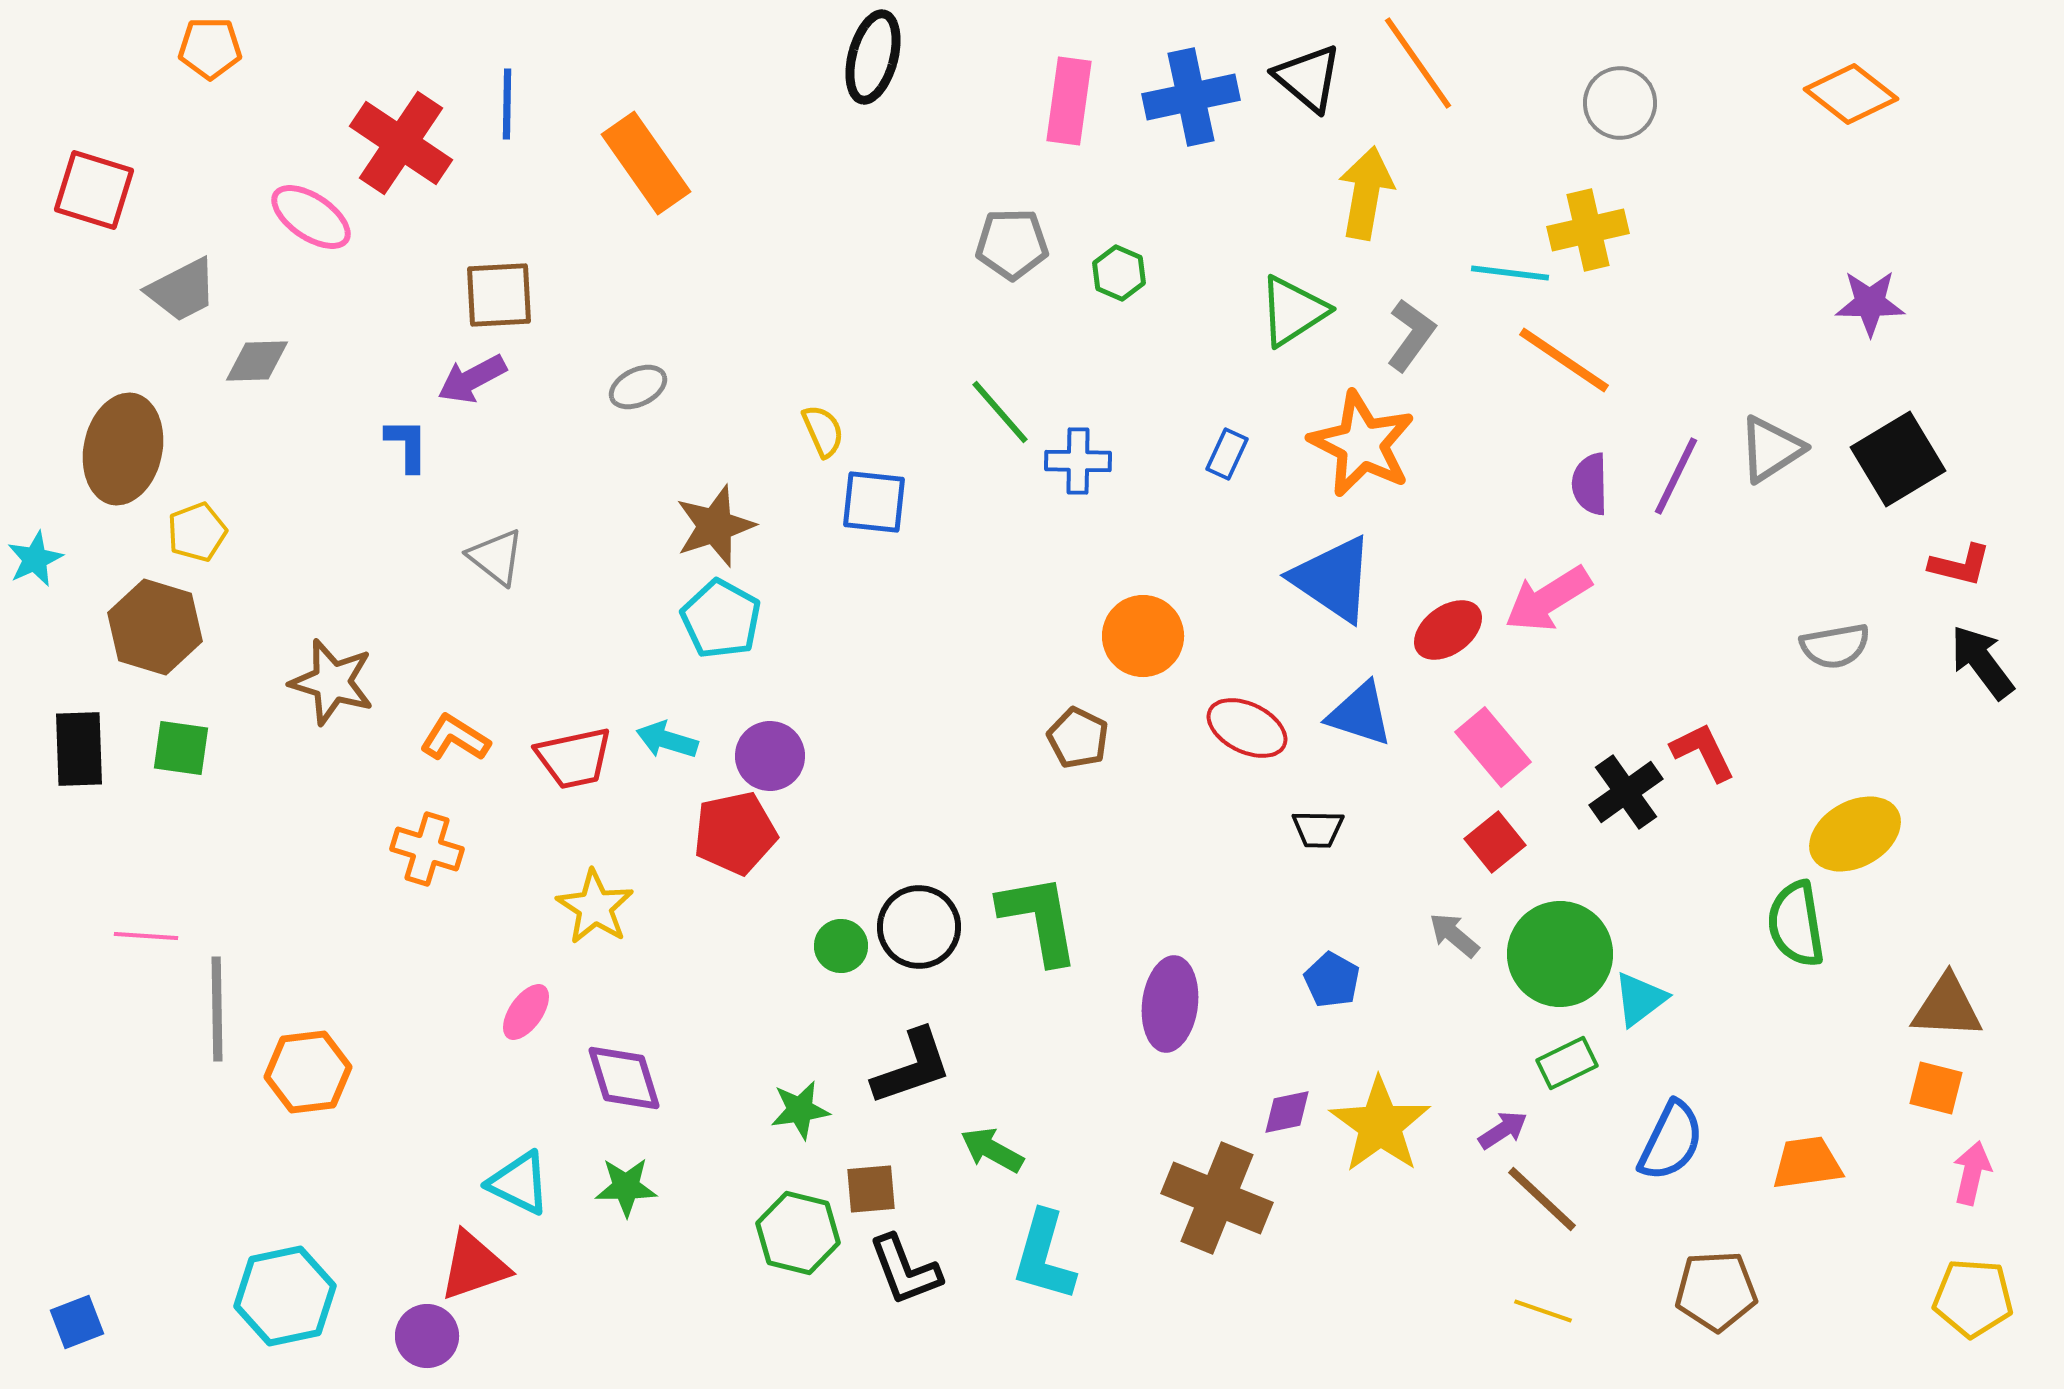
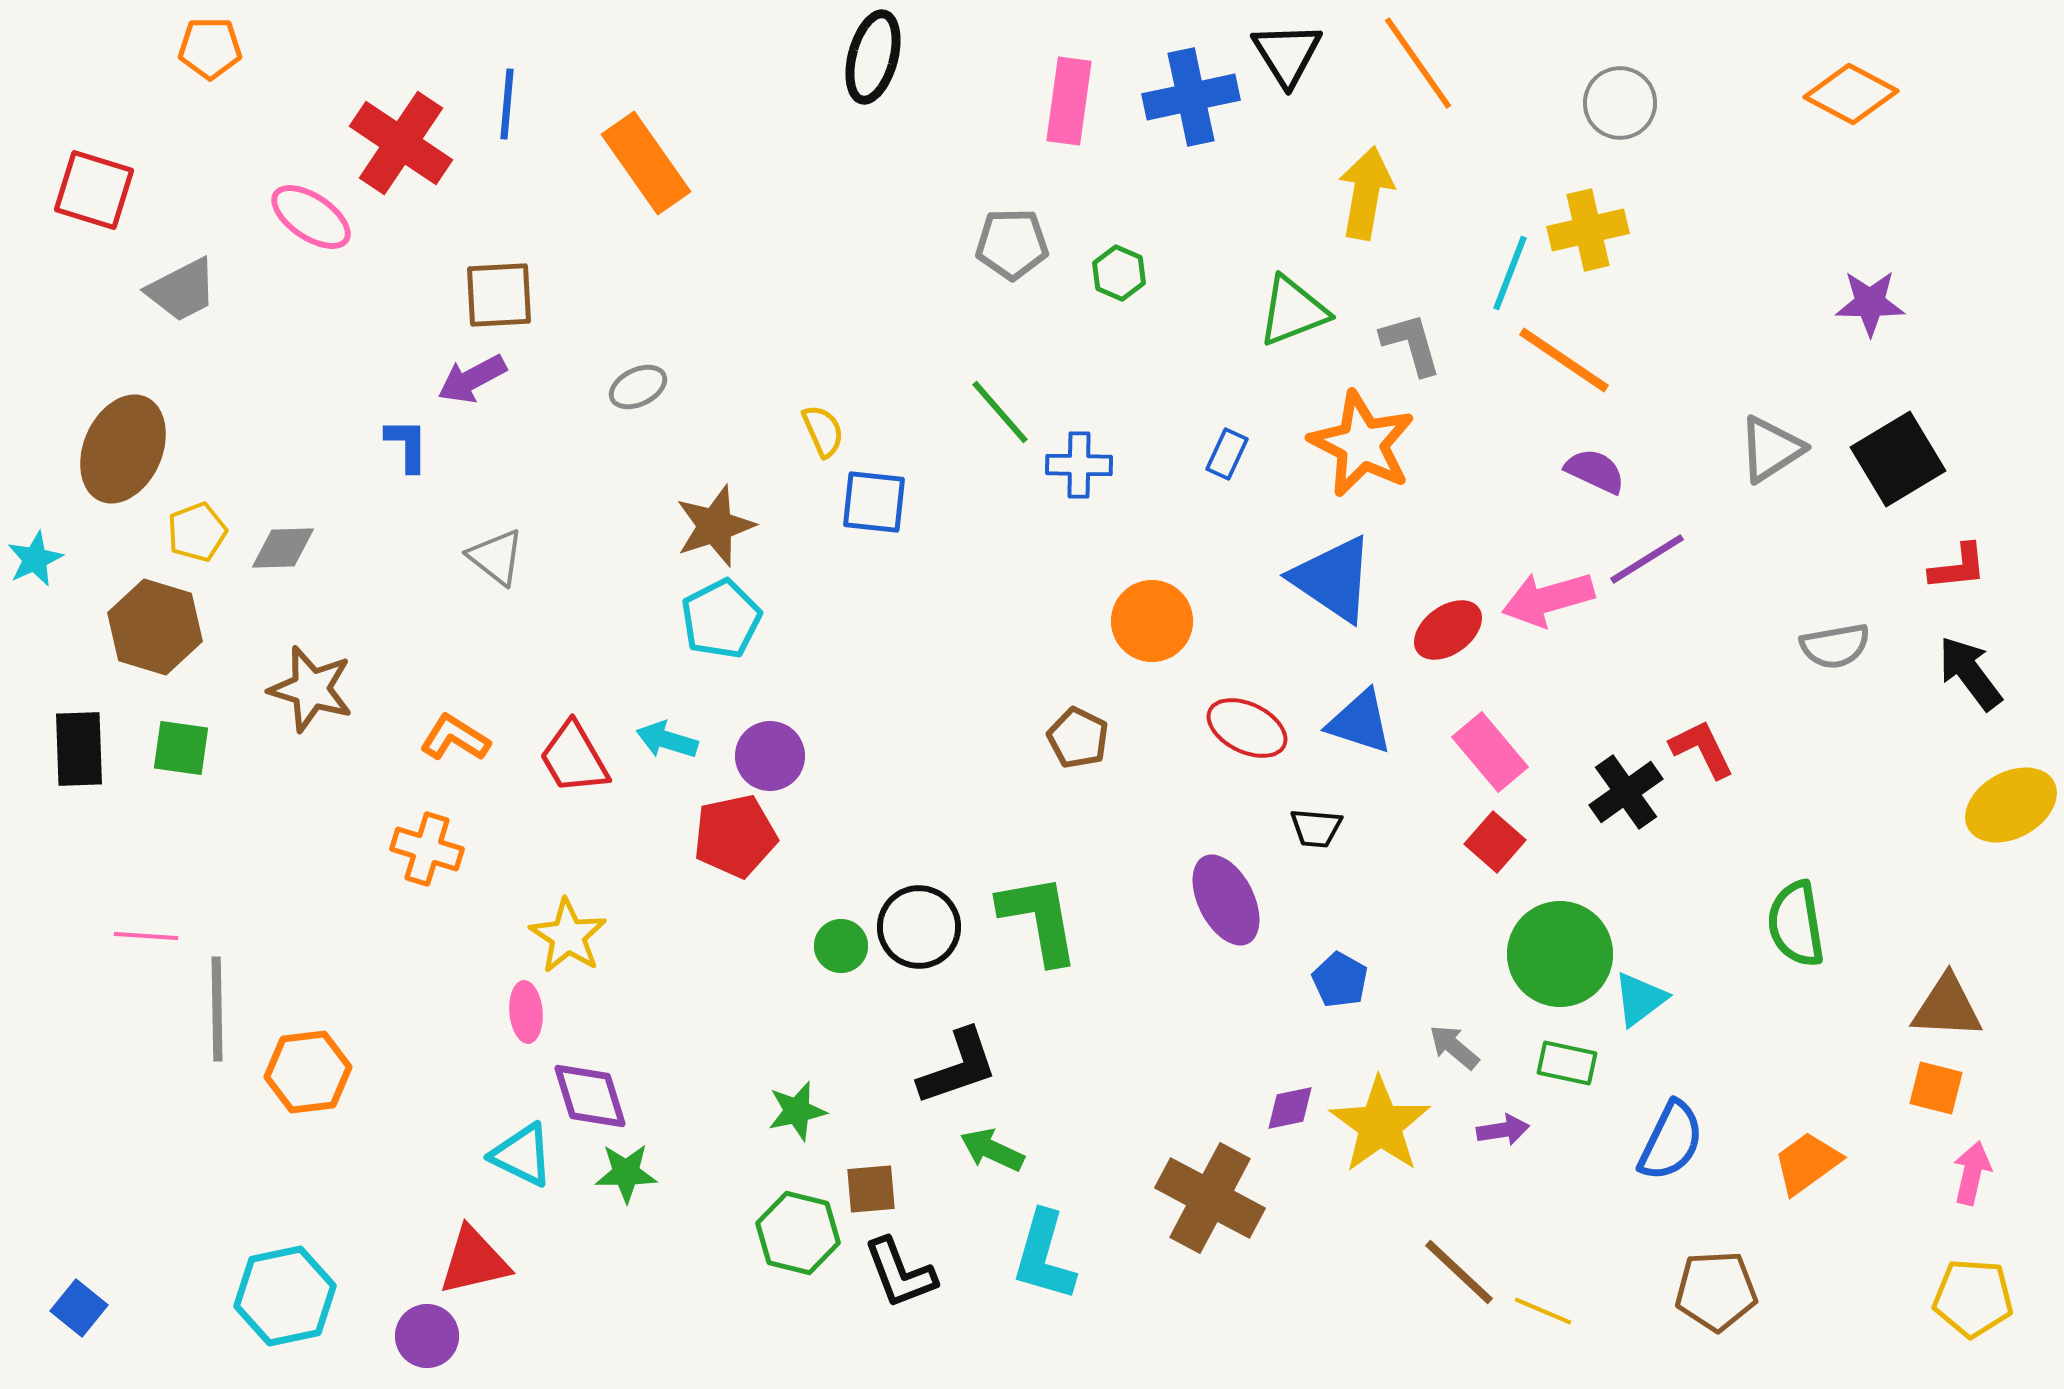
black triangle at (1308, 78): moved 21 px left, 24 px up; rotated 18 degrees clockwise
orange diamond at (1851, 94): rotated 10 degrees counterclockwise
blue line at (507, 104): rotated 4 degrees clockwise
cyan line at (1510, 273): rotated 76 degrees counterclockwise
green triangle at (1293, 311): rotated 12 degrees clockwise
gray L-shape at (1411, 335): moved 9 px down; rotated 52 degrees counterclockwise
gray diamond at (257, 361): moved 26 px right, 187 px down
brown ellipse at (123, 449): rotated 12 degrees clockwise
blue cross at (1078, 461): moved 1 px right, 4 px down
purple line at (1676, 476): moved 29 px left, 83 px down; rotated 32 degrees clockwise
purple semicircle at (1590, 484): moved 5 px right, 13 px up; rotated 116 degrees clockwise
red L-shape at (1960, 565): moved 2 px left, 2 px down; rotated 20 degrees counterclockwise
pink arrow at (1548, 599): rotated 16 degrees clockwise
cyan pentagon at (721, 619): rotated 16 degrees clockwise
orange circle at (1143, 636): moved 9 px right, 15 px up
black arrow at (1982, 662): moved 12 px left, 11 px down
brown star at (332, 682): moved 21 px left, 7 px down
blue triangle at (1360, 714): moved 8 px down
pink rectangle at (1493, 747): moved 3 px left, 5 px down
red L-shape at (1703, 752): moved 1 px left, 3 px up
red trapezoid at (574, 758): rotated 72 degrees clockwise
black trapezoid at (1318, 829): moved 2 px left, 1 px up; rotated 4 degrees clockwise
red pentagon at (735, 833): moved 3 px down
yellow ellipse at (1855, 834): moved 156 px right, 29 px up
red square at (1495, 842): rotated 10 degrees counterclockwise
yellow star at (595, 907): moved 27 px left, 29 px down
gray arrow at (1454, 935): moved 112 px down
blue pentagon at (1332, 980): moved 8 px right
purple ellipse at (1170, 1004): moved 56 px right, 104 px up; rotated 34 degrees counterclockwise
pink ellipse at (526, 1012): rotated 40 degrees counterclockwise
green rectangle at (1567, 1063): rotated 38 degrees clockwise
black L-shape at (912, 1067): moved 46 px right
purple diamond at (624, 1078): moved 34 px left, 18 px down
green star at (800, 1110): moved 3 px left, 1 px down; rotated 4 degrees counterclockwise
purple diamond at (1287, 1112): moved 3 px right, 4 px up
purple arrow at (1503, 1130): rotated 24 degrees clockwise
green arrow at (992, 1150): rotated 4 degrees counterclockwise
orange trapezoid at (1807, 1163): rotated 28 degrees counterclockwise
cyan triangle at (519, 1183): moved 3 px right, 28 px up
green star at (626, 1187): moved 14 px up
brown cross at (1217, 1198): moved 7 px left; rotated 6 degrees clockwise
brown line at (1542, 1199): moved 83 px left, 73 px down
red triangle at (474, 1266): moved 5 px up; rotated 6 degrees clockwise
black L-shape at (905, 1270): moved 5 px left, 3 px down
yellow line at (1543, 1311): rotated 4 degrees clockwise
blue square at (77, 1322): moved 2 px right, 14 px up; rotated 30 degrees counterclockwise
